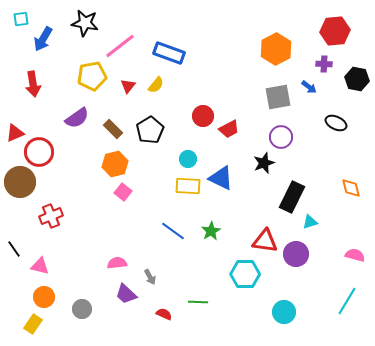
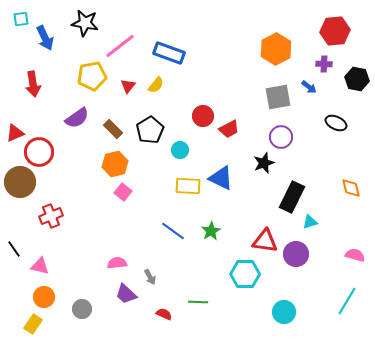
blue arrow at (43, 39): moved 2 px right, 1 px up; rotated 55 degrees counterclockwise
cyan circle at (188, 159): moved 8 px left, 9 px up
